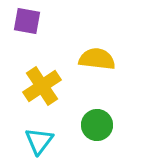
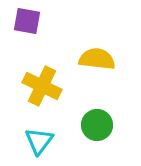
yellow cross: rotated 30 degrees counterclockwise
